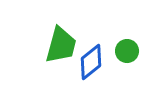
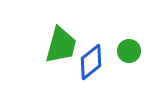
green circle: moved 2 px right
